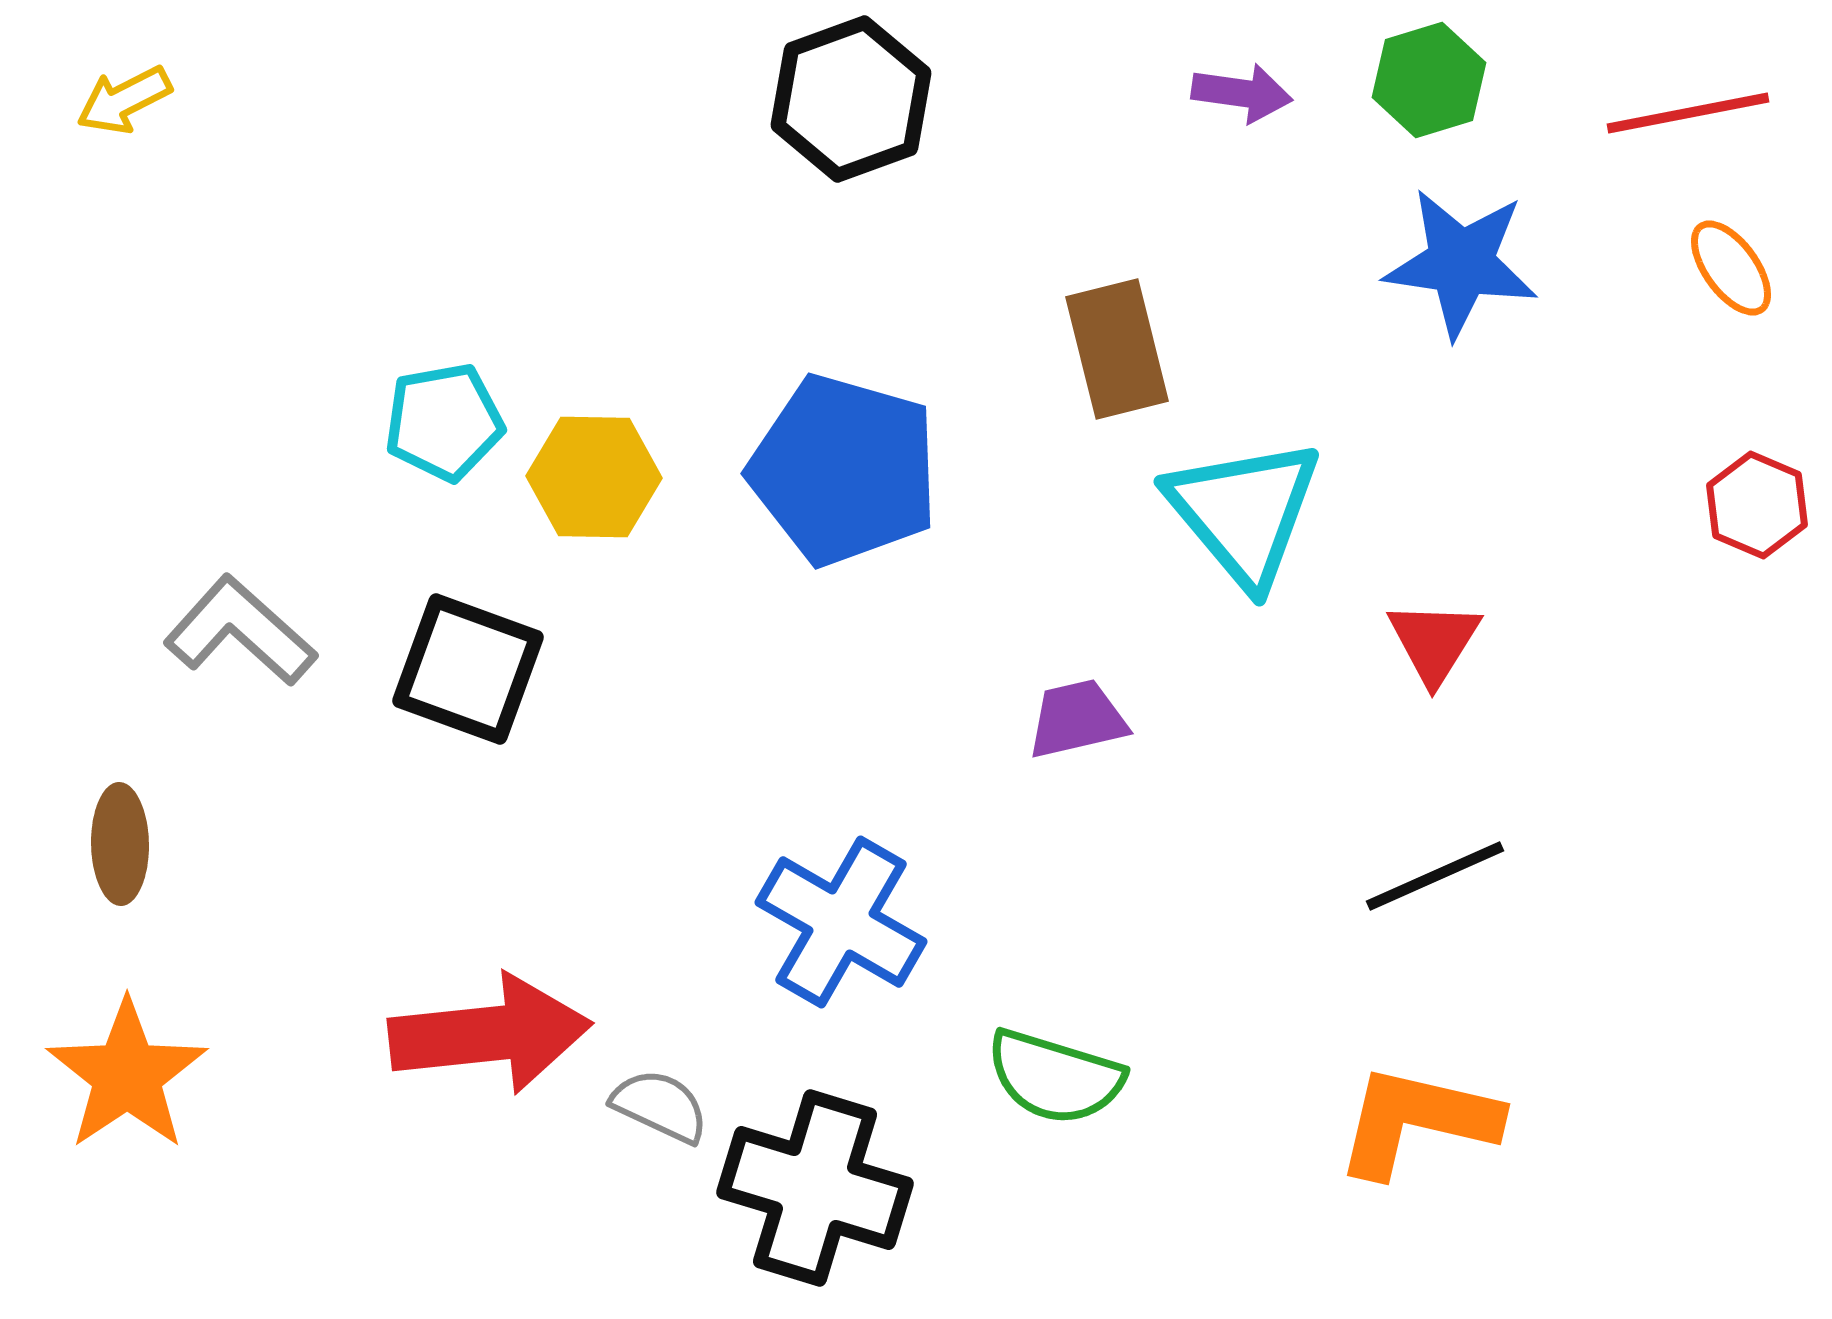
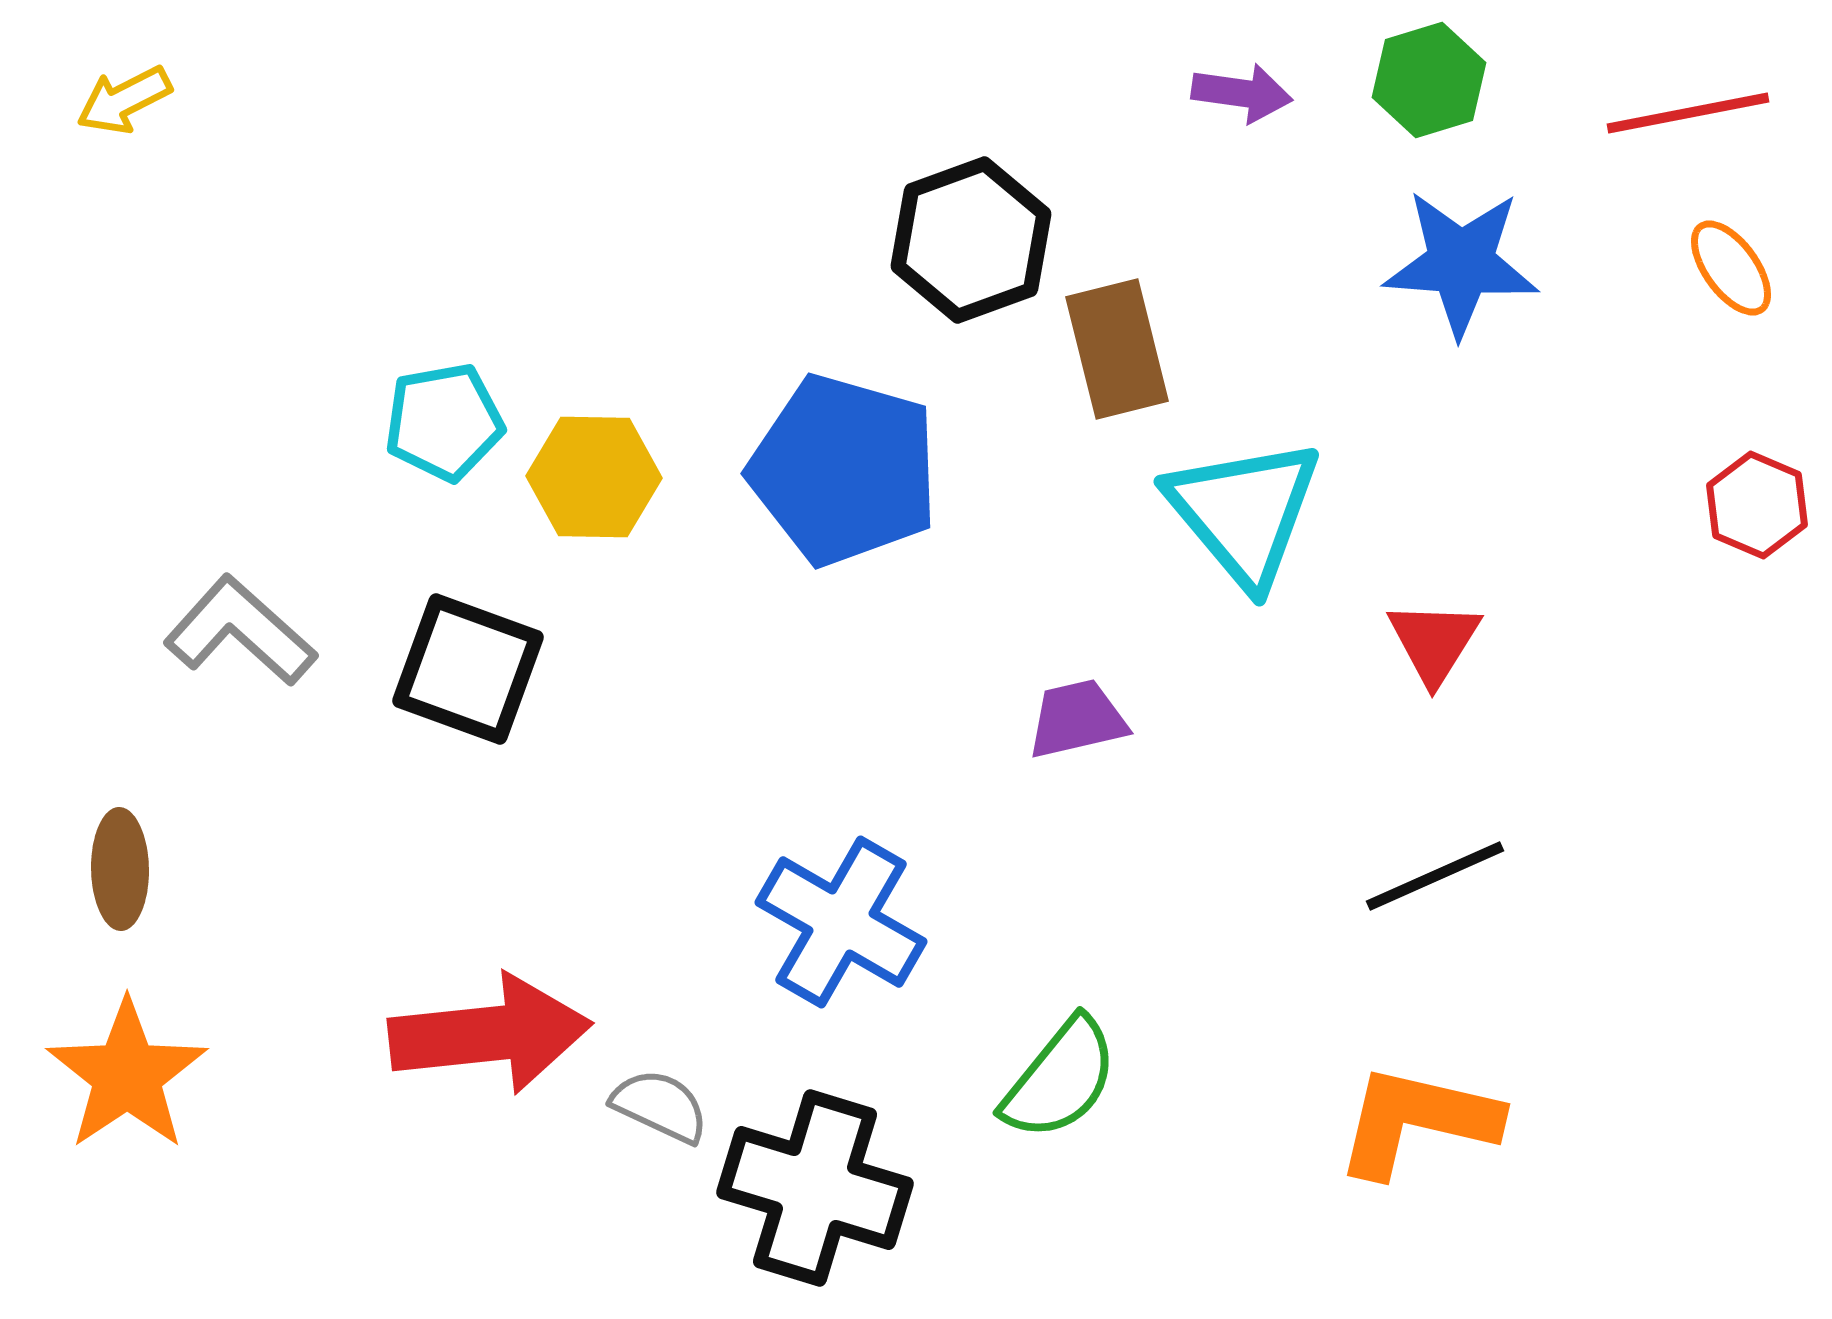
black hexagon: moved 120 px right, 141 px down
blue star: rotated 4 degrees counterclockwise
brown ellipse: moved 25 px down
green semicircle: moved 5 px right, 2 px down; rotated 68 degrees counterclockwise
